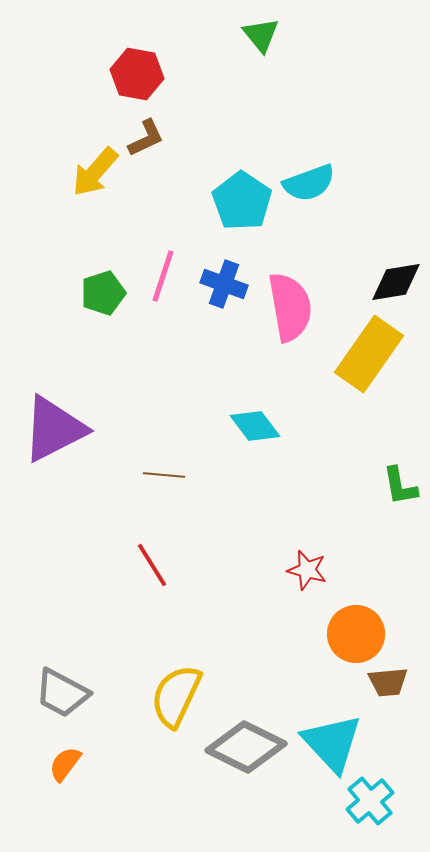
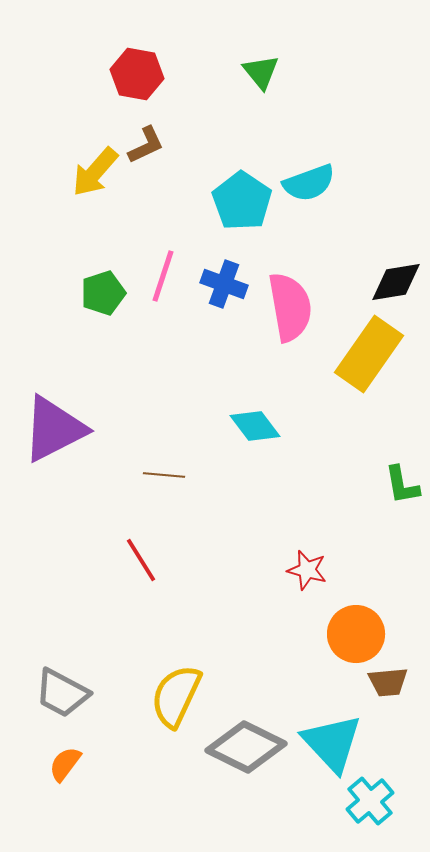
green triangle: moved 37 px down
brown L-shape: moved 7 px down
green L-shape: moved 2 px right, 1 px up
red line: moved 11 px left, 5 px up
